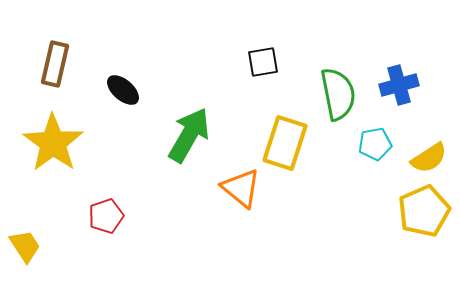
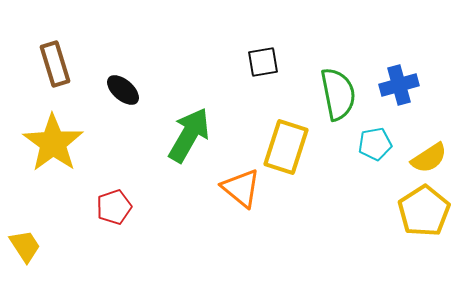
brown rectangle: rotated 30 degrees counterclockwise
yellow rectangle: moved 1 px right, 4 px down
yellow pentagon: rotated 9 degrees counterclockwise
red pentagon: moved 8 px right, 9 px up
